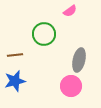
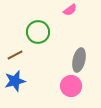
pink semicircle: moved 1 px up
green circle: moved 6 px left, 2 px up
brown line: rotated 21 degrees counterclockwise
